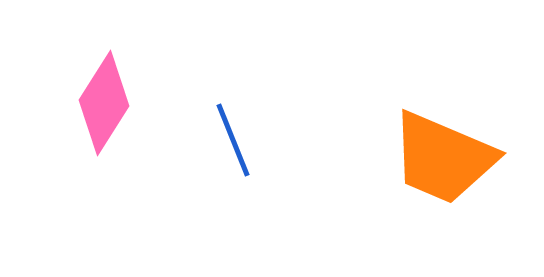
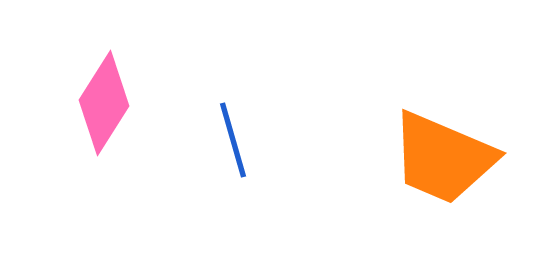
blue line: rotated 6 degrees clockwise
